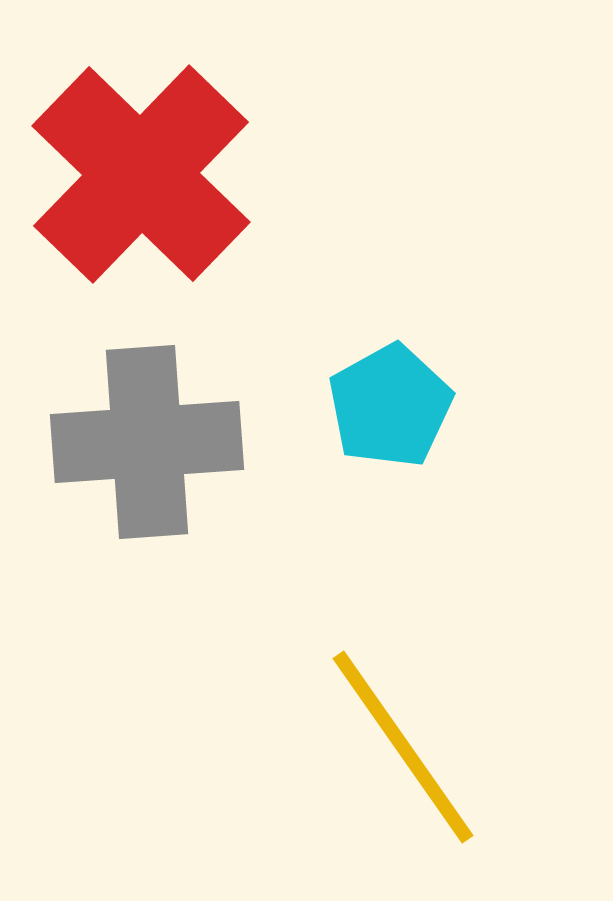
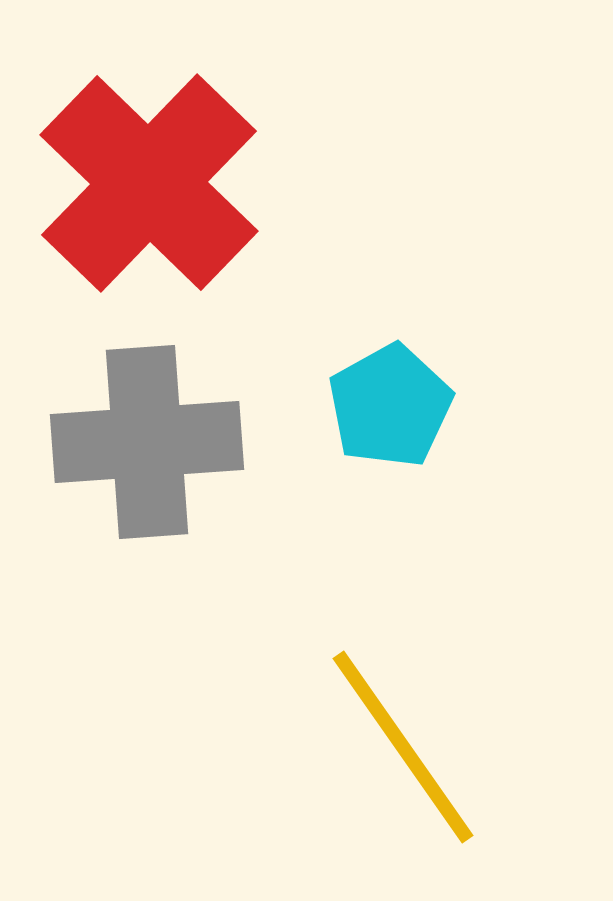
red cross: moved 8 px right, 9 px down
